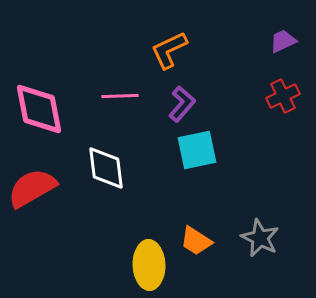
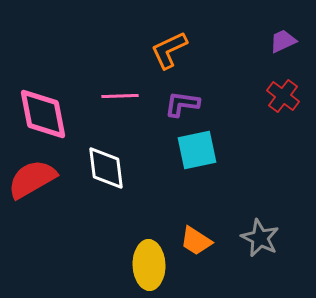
red cross: rotated 28 degrees counterclockwise
purple L-shape: rotated 123 degrees counterclockwise
pink diamond: moved 4 px right, 5 px down
red semicircle: moved 9 px up
